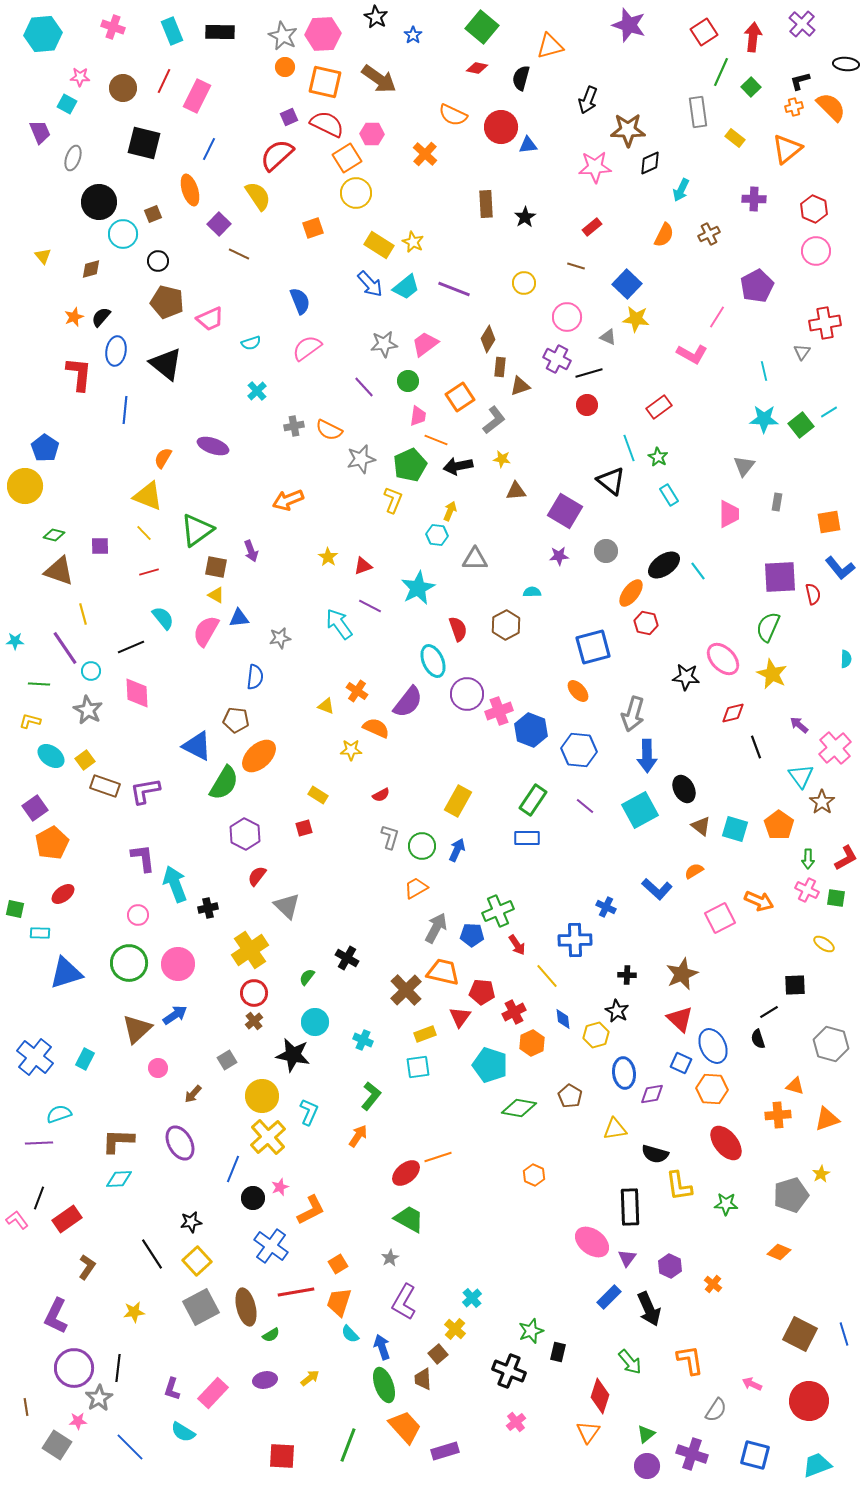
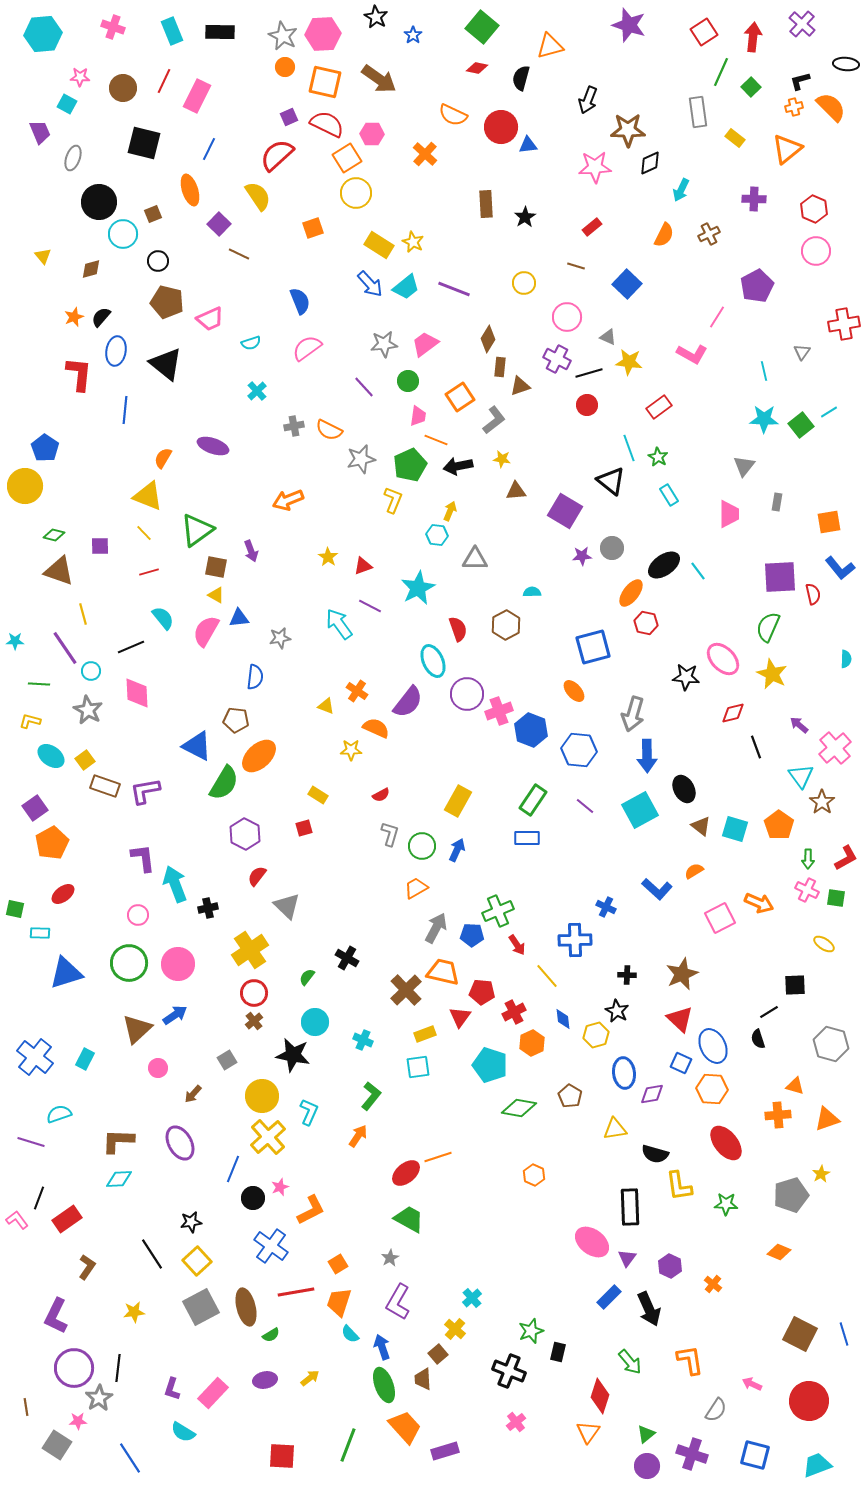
yellow star at (636, 319): moved 7 px left, 43 px down
red cross at (825, 323): moved 19 px right, 1 px down
gray circle at (606, 551): moved 6 px right, 3 px up
purple star at (559, 556): moved 23 px right
orange ellipse at (578, 691): moved 4 px left
gray L-shape at (390, 837): moved 3 px up
orange arrow at (759, 901): moved 2 px down
purple line at (39, 1143): moved 8 px left, 1 px up; rotated 20 degrees clockwise
purple L-shape at (404, 1302): moved 6 px left
blue line at (130, 1447): moved 11 px down; rotated 12 degrees clockwise
